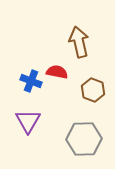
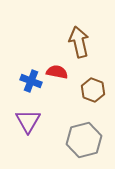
gray hexagon: moved 1 px down; rotated 12 degrees counterclockwise
